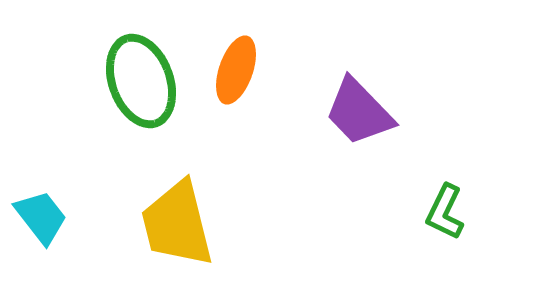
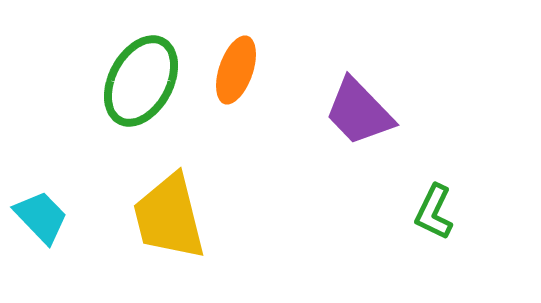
green ellipse: rotated 48 degrees clockwise
green L-shape: moved 11 px left
cyan trapezoid: rotated 6 degrees counterclockwise
yellow trapezoid: moved 8 px left, 7 px up
